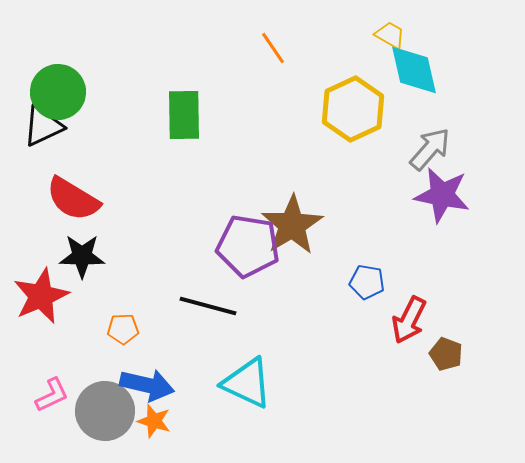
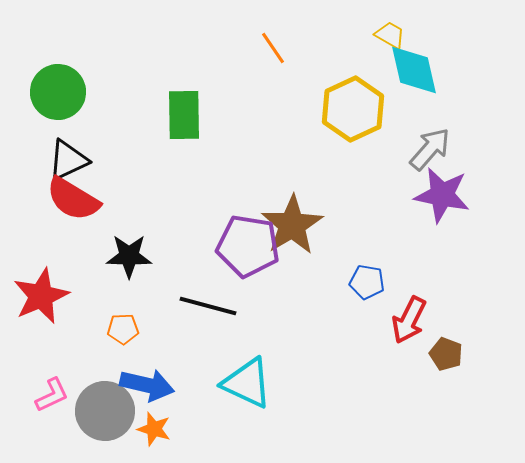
black triangle: moved 25 px right, 34 px down
black star: moved 47 px right
orange star: moved 8 px down
